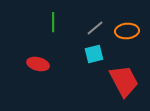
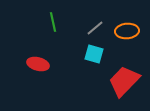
green line: rotated 12 degrees counterclockwise
cyan square: rotated 30 degrees clockwise
red trapezoid: rotated 108 degrees counterclockwise
